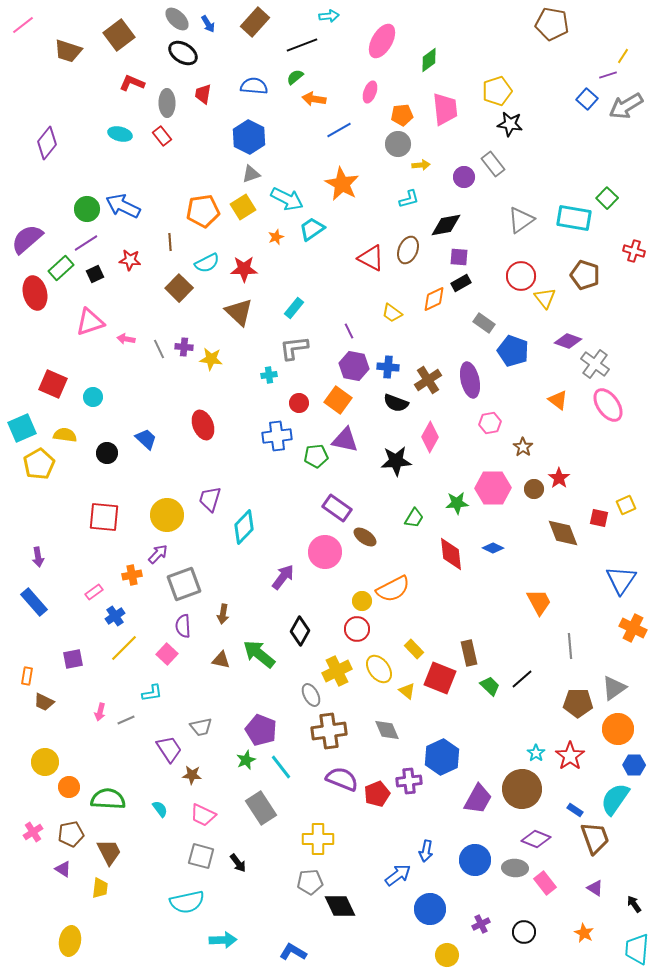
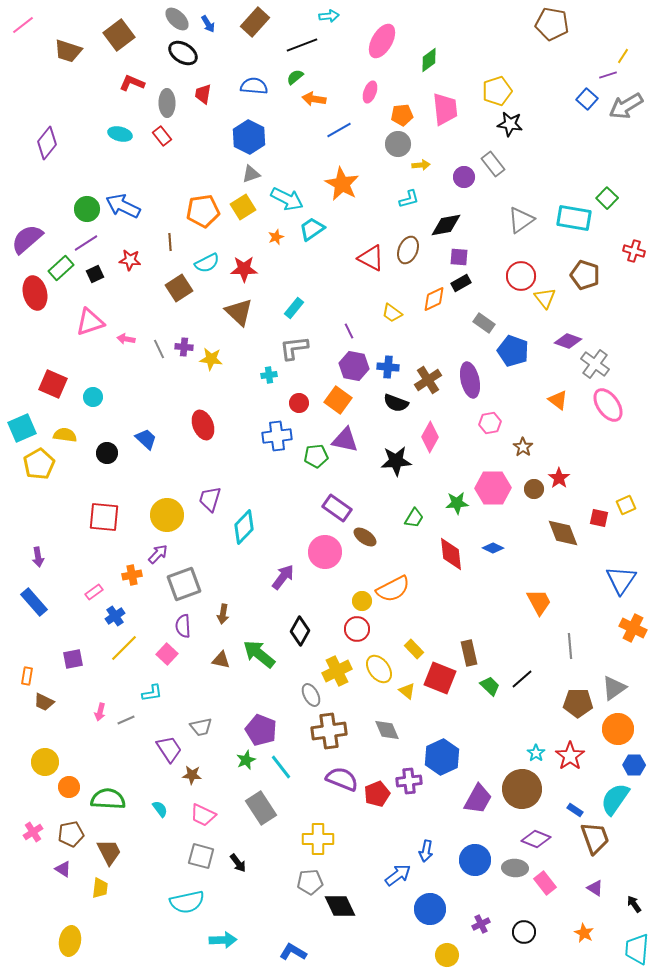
brown square at (179, 288): rotated 12 degrees clockwise
